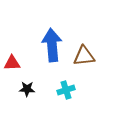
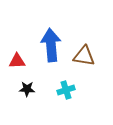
blue arrow: moved 1 px left
brown triangle: rotated 15 degrees clockwise
red triangle: moved 5 px right, 2 px up
